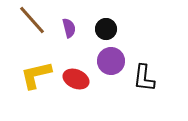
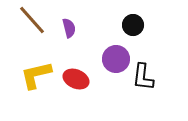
black circle: moved 27 px right, 4 px up
purple circle: moved 5 px right, 2 px up
black L-shape: moved 1 px left, 1 px up
